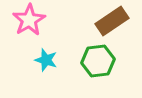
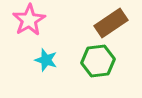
brown rectangle: moved 1 px left, 2 px down
